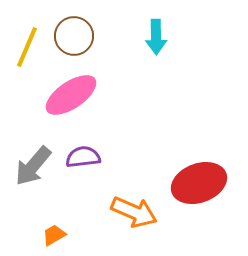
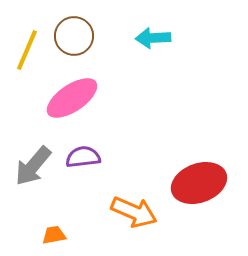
cyan arrow: moved 3 px left, 1 px down; rotated 88 degrees clockwise
yellow line: moved 3 px down
pink ellipse: moved 1 px right, 3 px down
orange trapezoid: rotated 20 degrees clockwise
